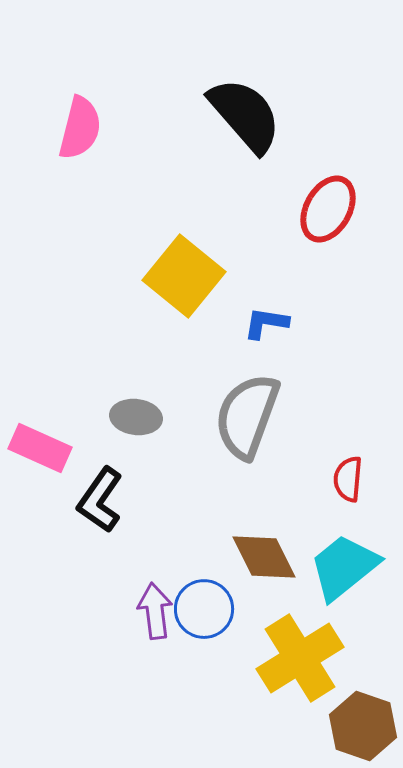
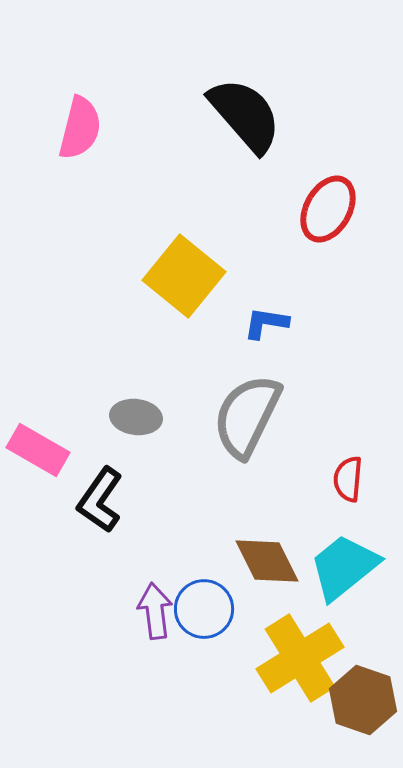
gray semicircle: rotated 6 degrees clockwise
pink rectangle: moved 2 px left, 2 px down; rotated 6 degrees clockwise
brown diamond: moved 3 px right, 4 px down
brown hexagon: moved 26 px up
